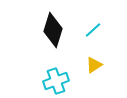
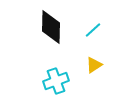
black diamond: moved 2 px left, 3 px up; rotated 16 degrees counterclockwise
